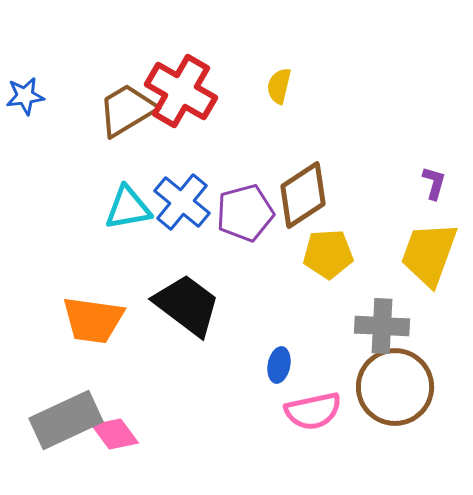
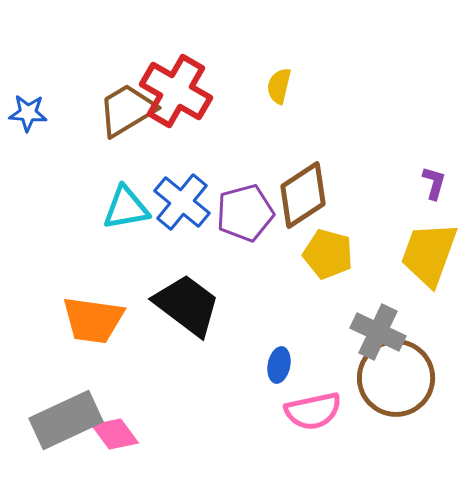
red cross: moved 5 px left
blue star: moved 3 px right, 17 px down; rotated 12 degrees clockwise
cyan triangle: moved 2 px left
yellow pentagon: rotated 18 degrees clockwise
gray cross: moved 4 px left, 6 px down; rotated 22 degrees clockwise
brown circle: moved 1 px right, 9 px up
